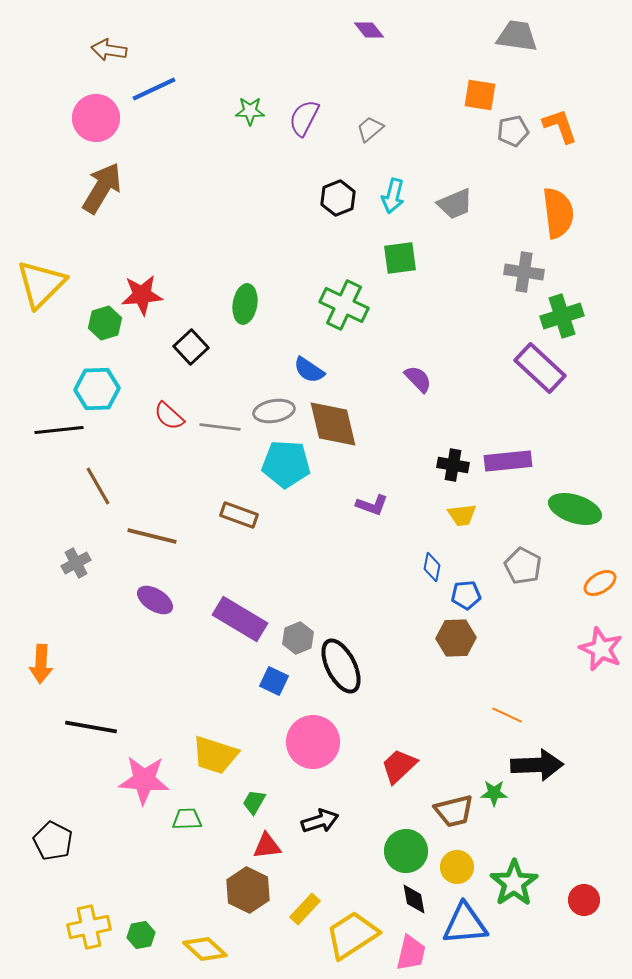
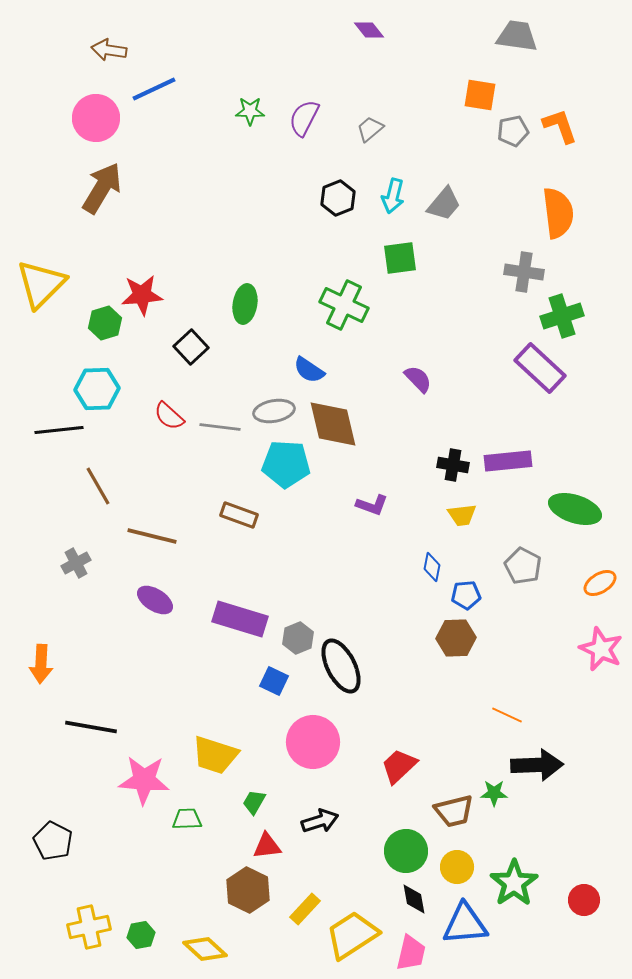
gray trapezoid at (455, 204): moved 11 px left; rotated 27 degrees counterclockwise
purple rectangle at (240, 619): rotated 14 degrees counterclockwise
